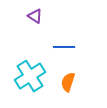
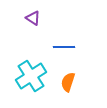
purple triangle: moved 2 px left, 2 px down
cyan cross: moved 1 px right
